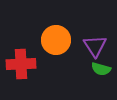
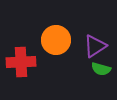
purple triangle: rotated 30 degrees clockwise
red cross: moved 2 px up
